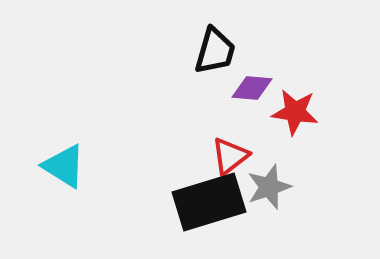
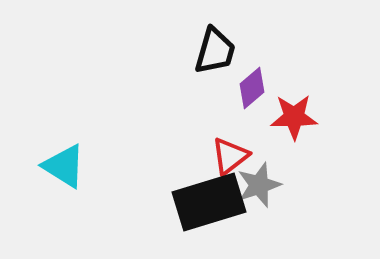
purple diamond: rotated 45 degrees counterclockwise
red star: moved 1 px left, 5 px down; rotated 9 degrees counterclockwise
gray star: moved 10 px left, 2 px up
